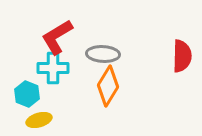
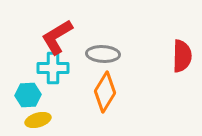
orange diamond: moved 3 px left, 6 px down
cyan hexagon: moved 1 px right, 1 px down; rotated 25 degrees counterclockwise
yellow ellipse: moved 1 px left
